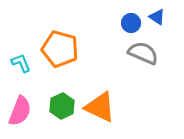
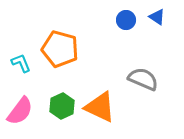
blue circle: moved 5 px left, 3 px up
gray semicircle: moved 26 px down
pink semicircle: rotated 16 degrees clockwise
